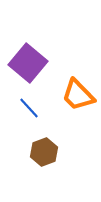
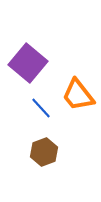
orange trapezoid: rotated 6 degrees clockwise
blue line: moved 12 px right
